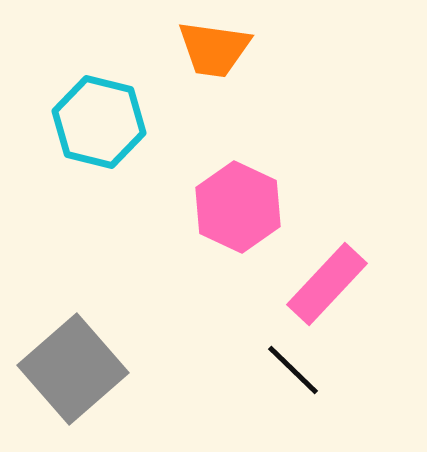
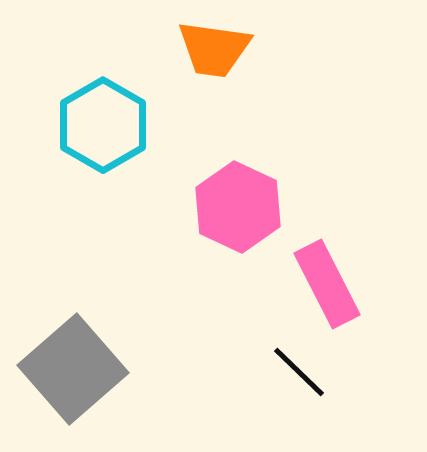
cyan hexagon: moved 4 px right, 3 px down; rotated 16 degrees clockwise
pink rectangle: rotated 70 degrees counterclockwise
black line: moved 6 px right, 2 px down
